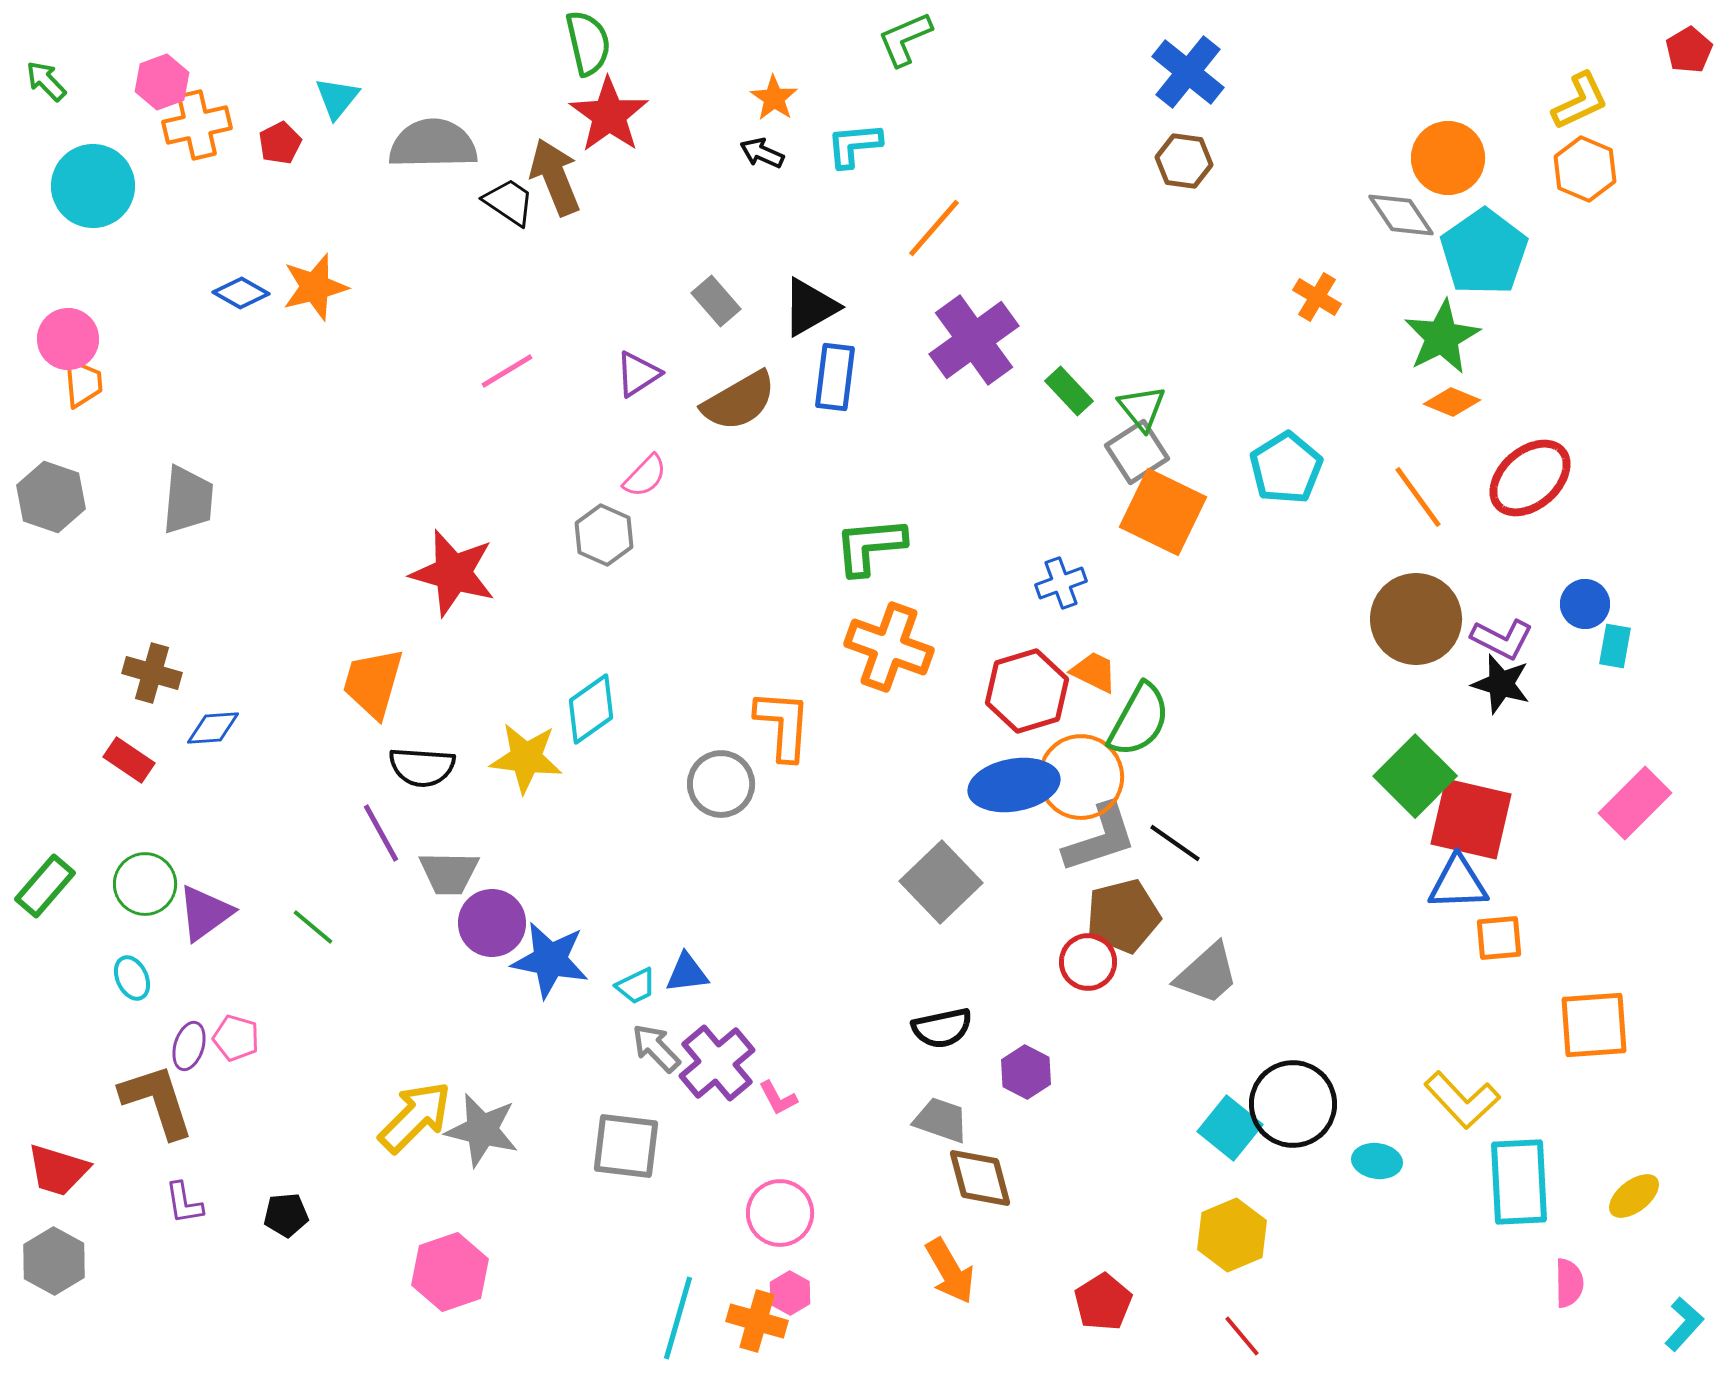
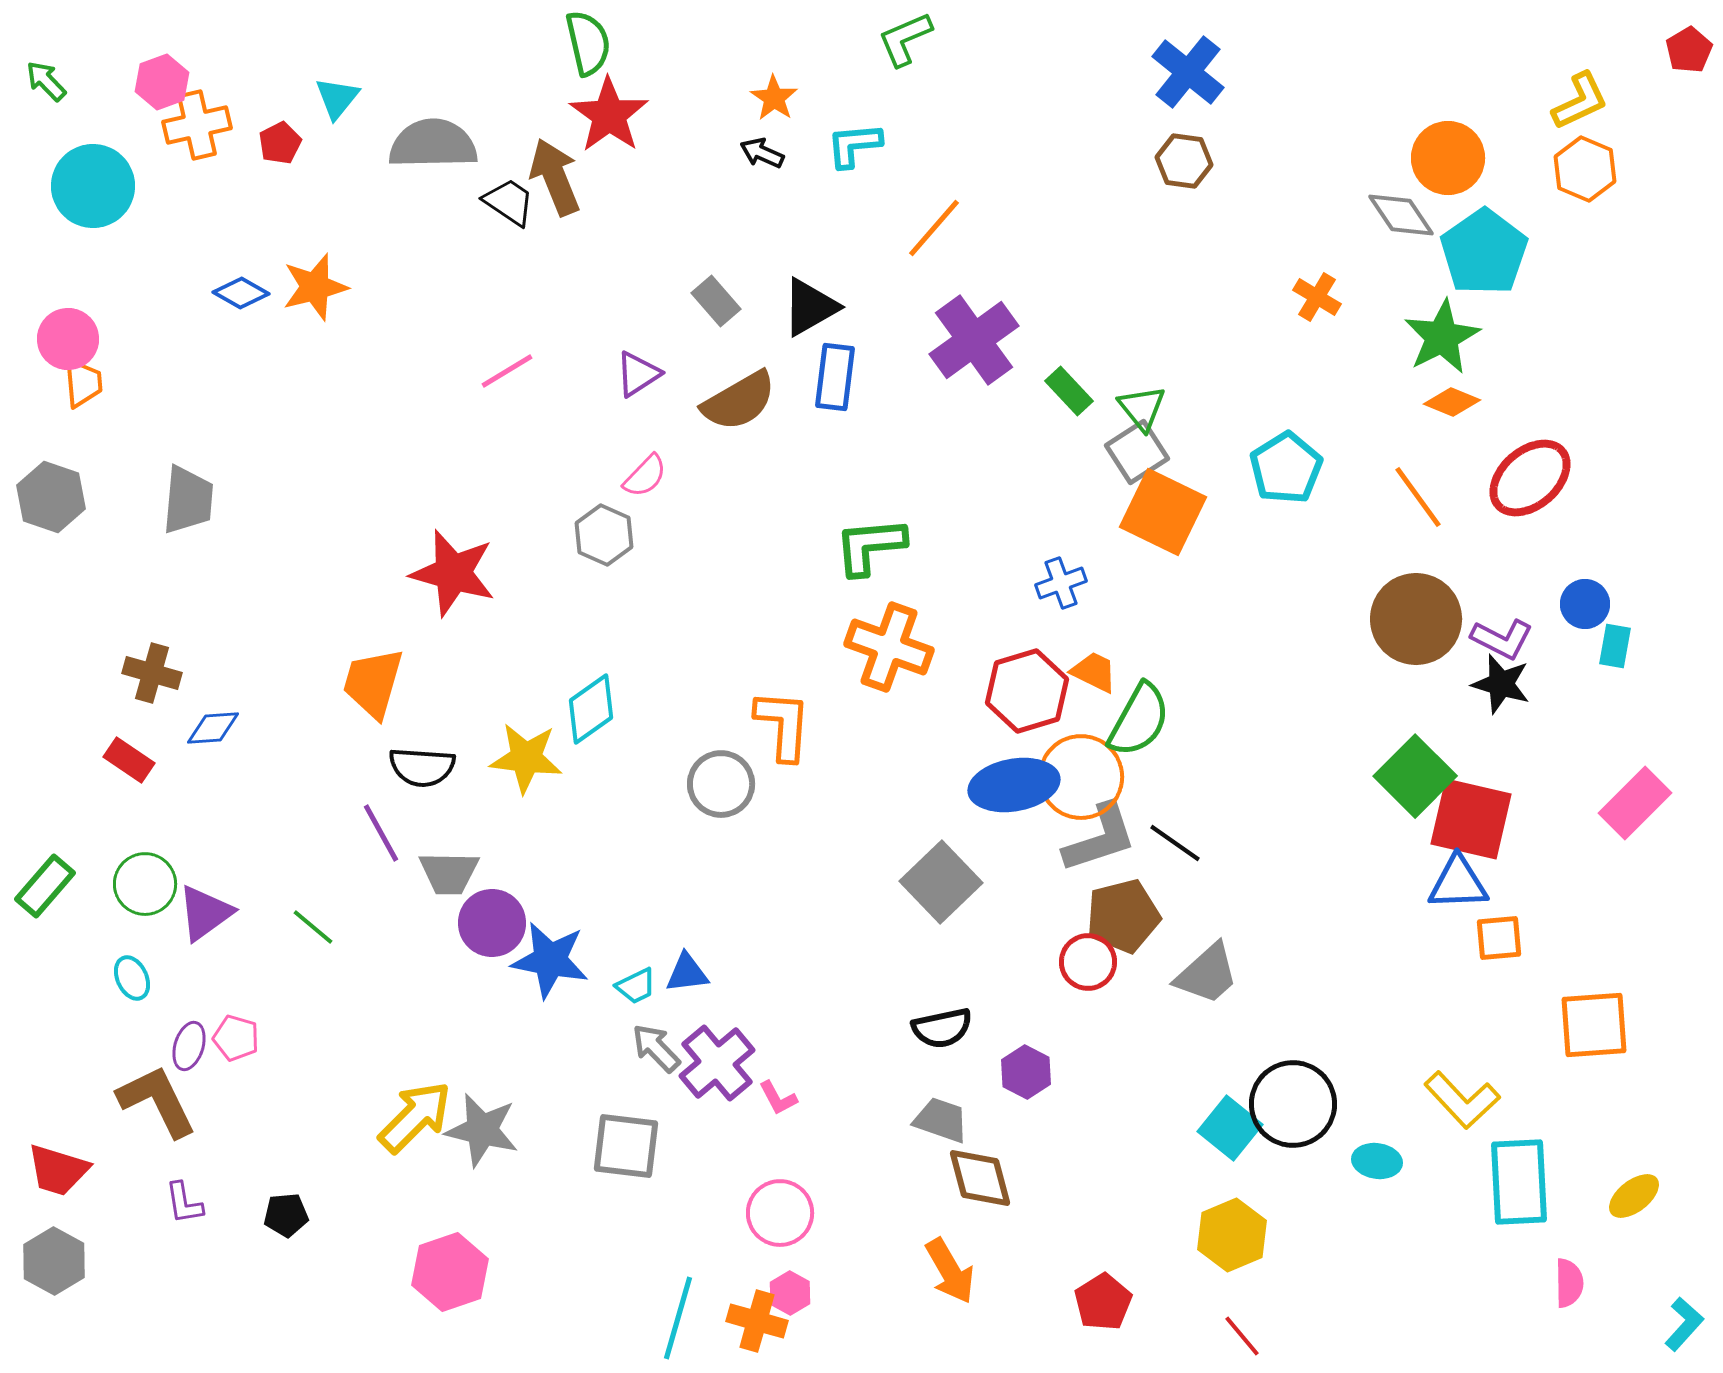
brown L-shape at (157, 1101): rotated 8 degrees counterclockwise
